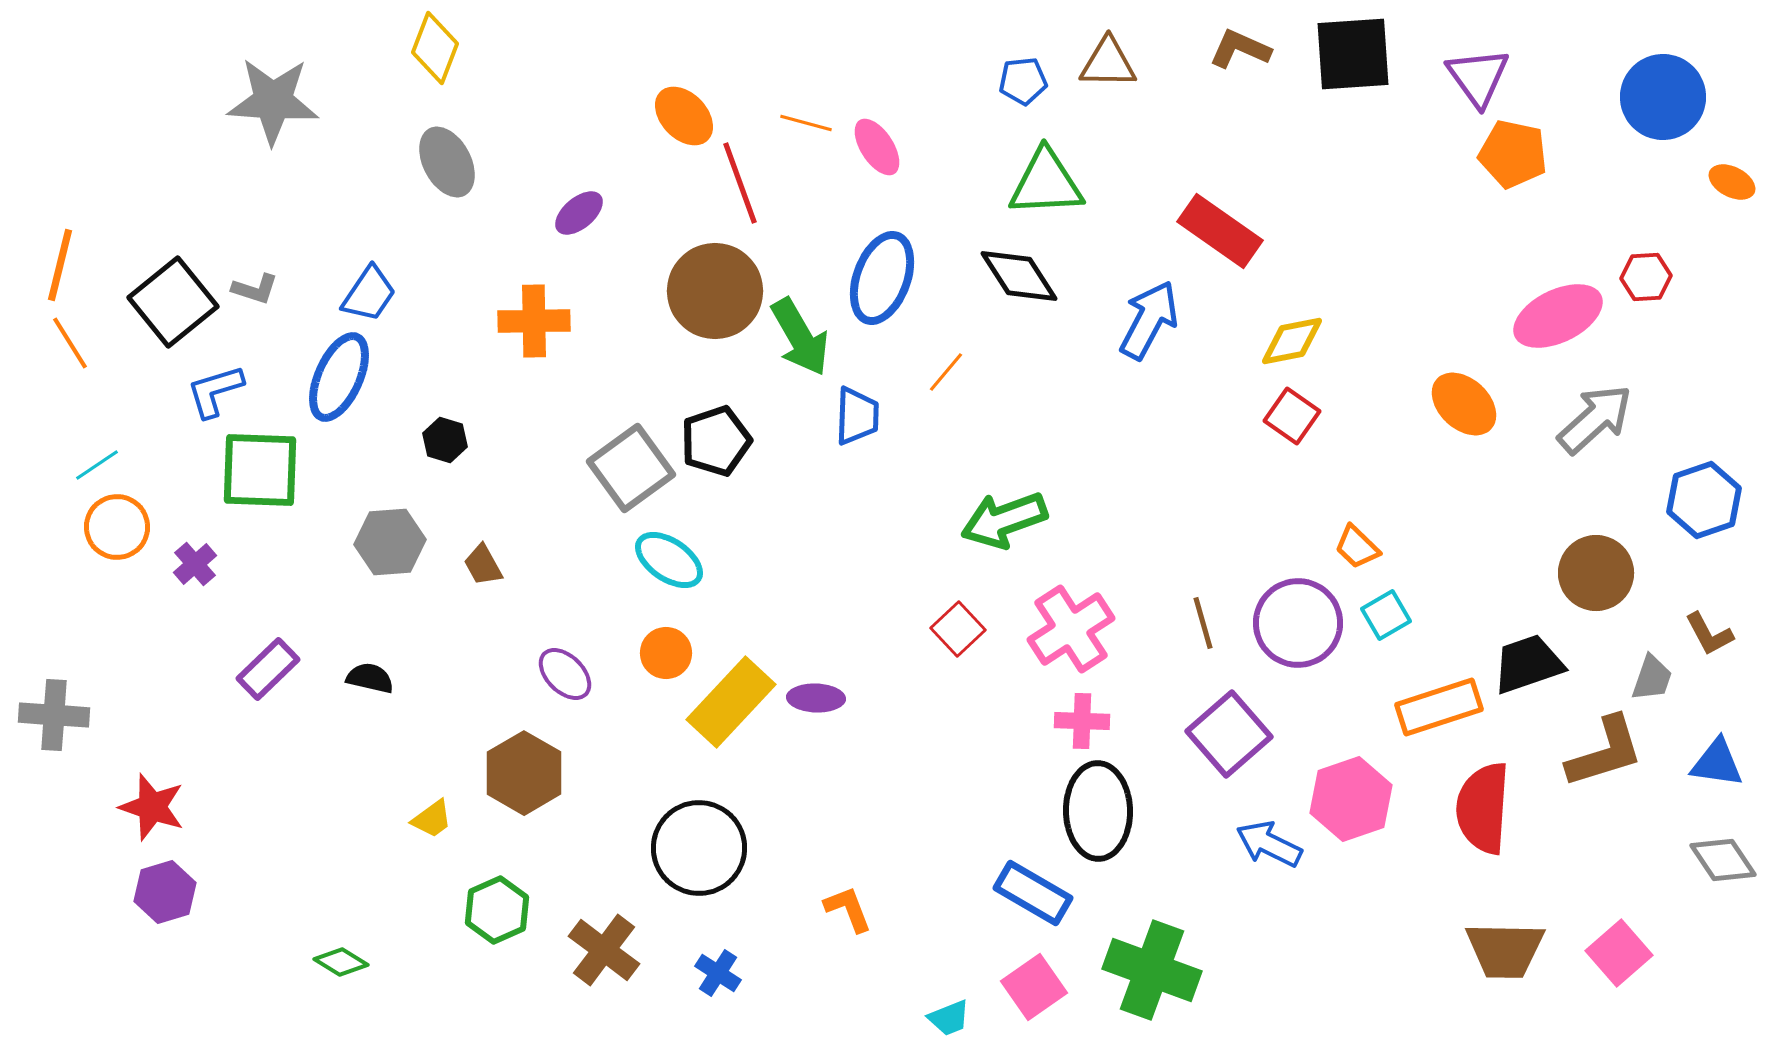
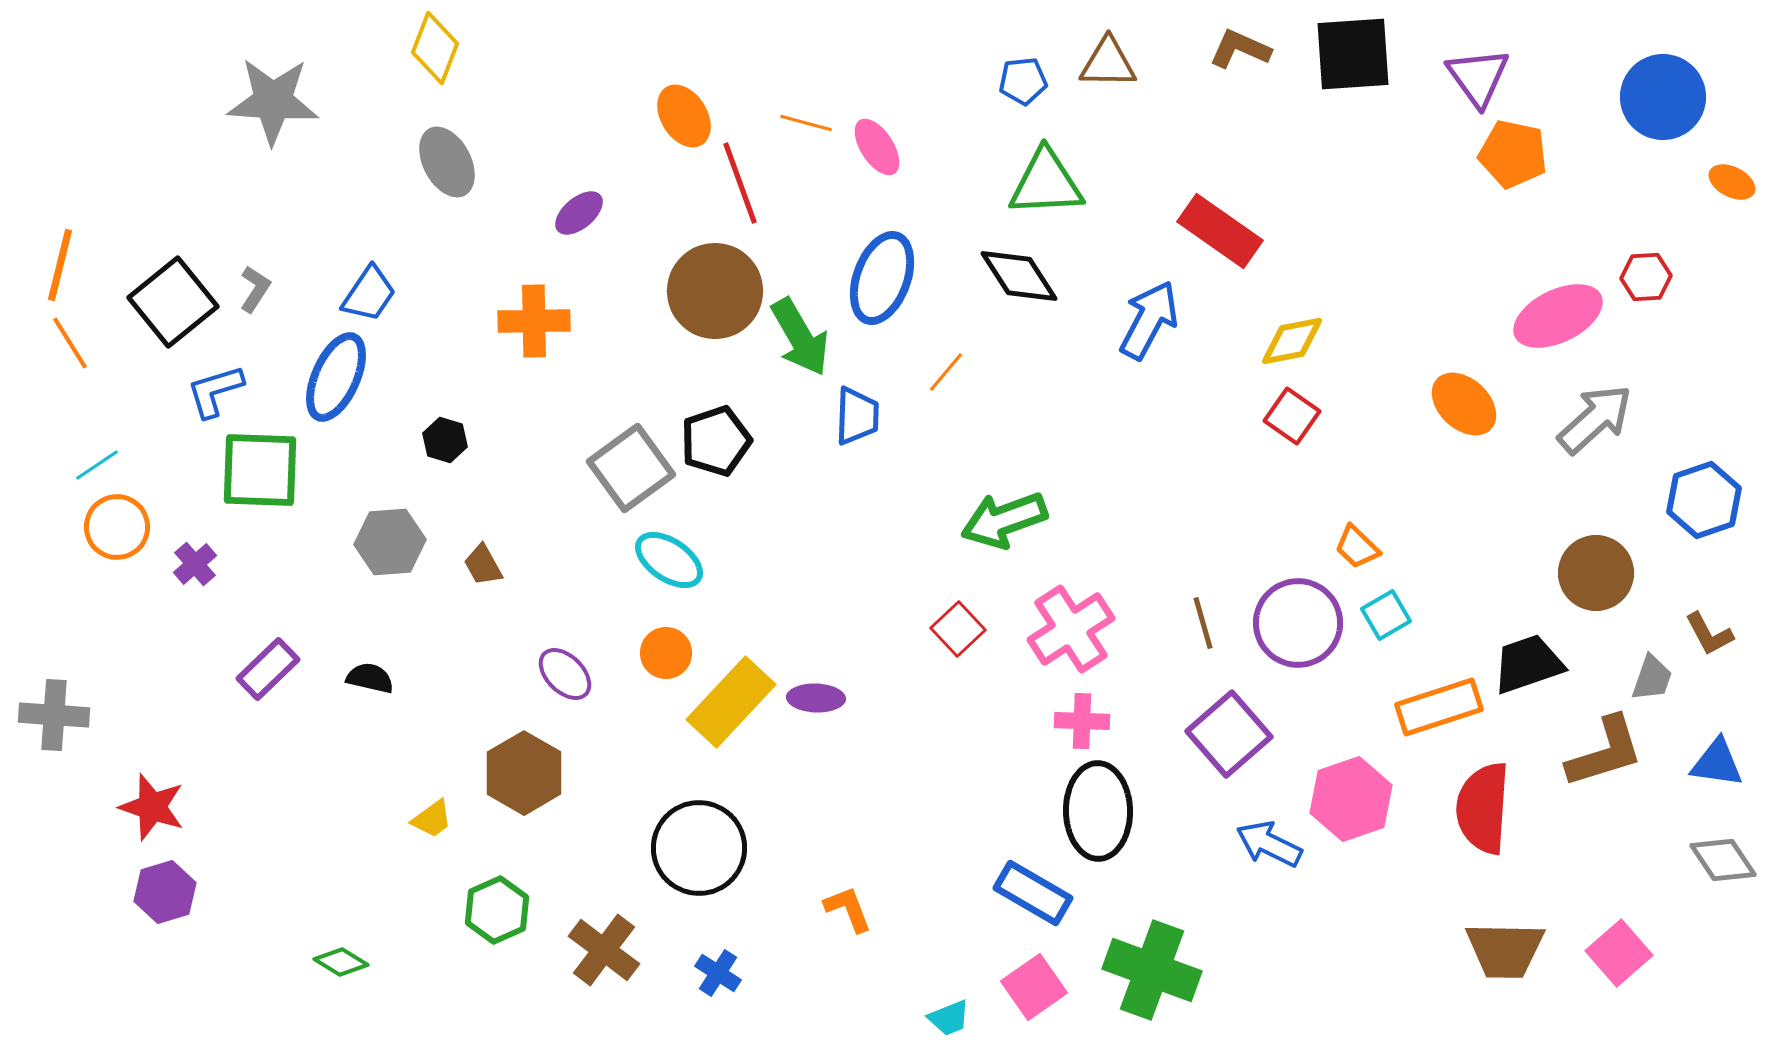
orange ellipse at (684, 116): rotated 12 degrees clockwise
gray L-shape at (255, 289): rotated 75 degrees counterclockwise
blue ellipse at (339, 377): moved 3 px left
